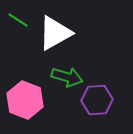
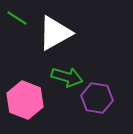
green line: moved 1 px left, 2 px up
purple hexagon: moved 2 px up; rotated 12 degrees clockwise
